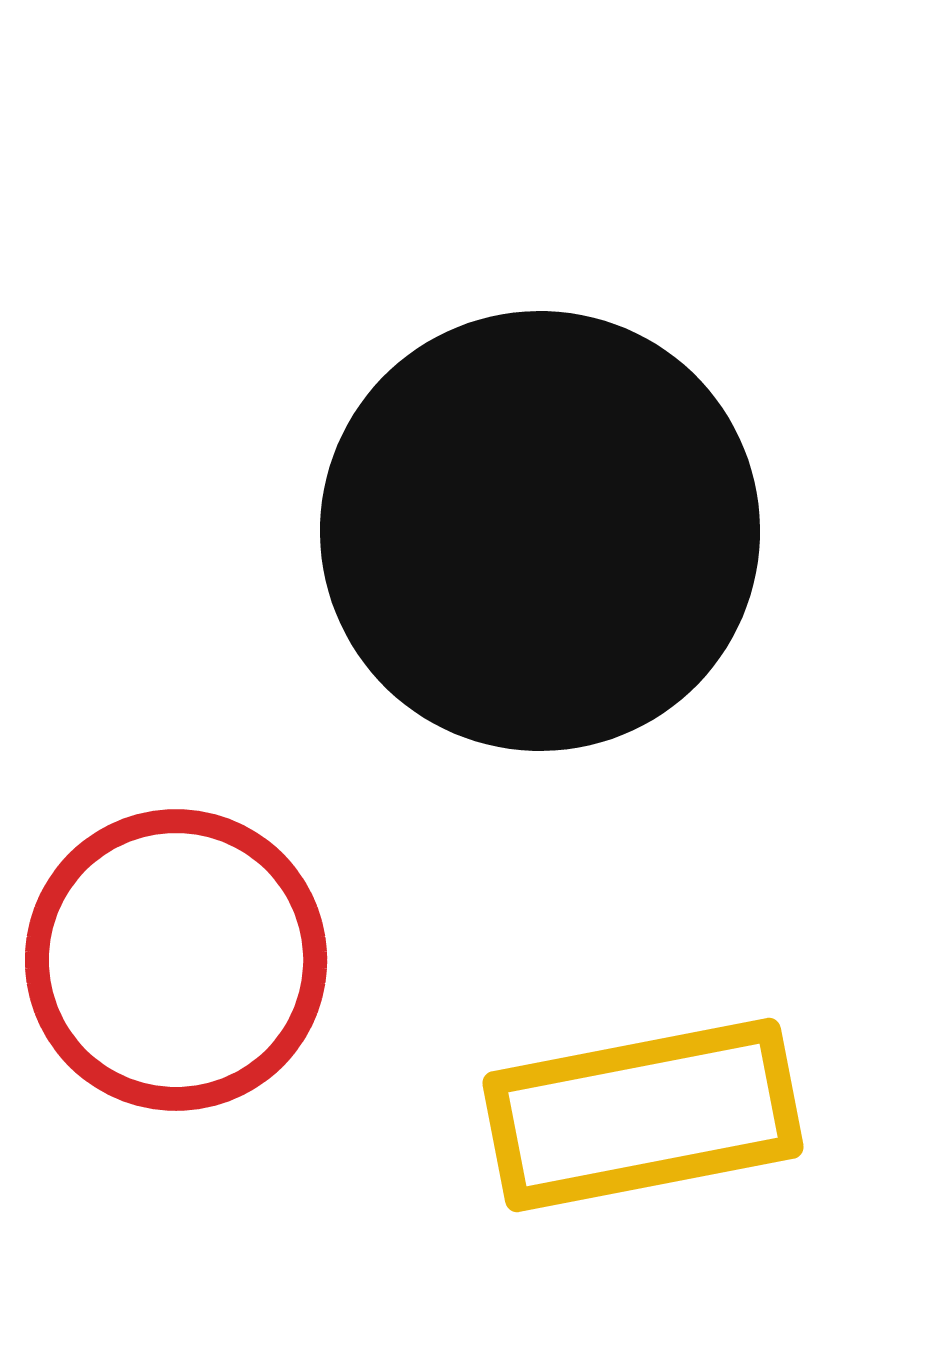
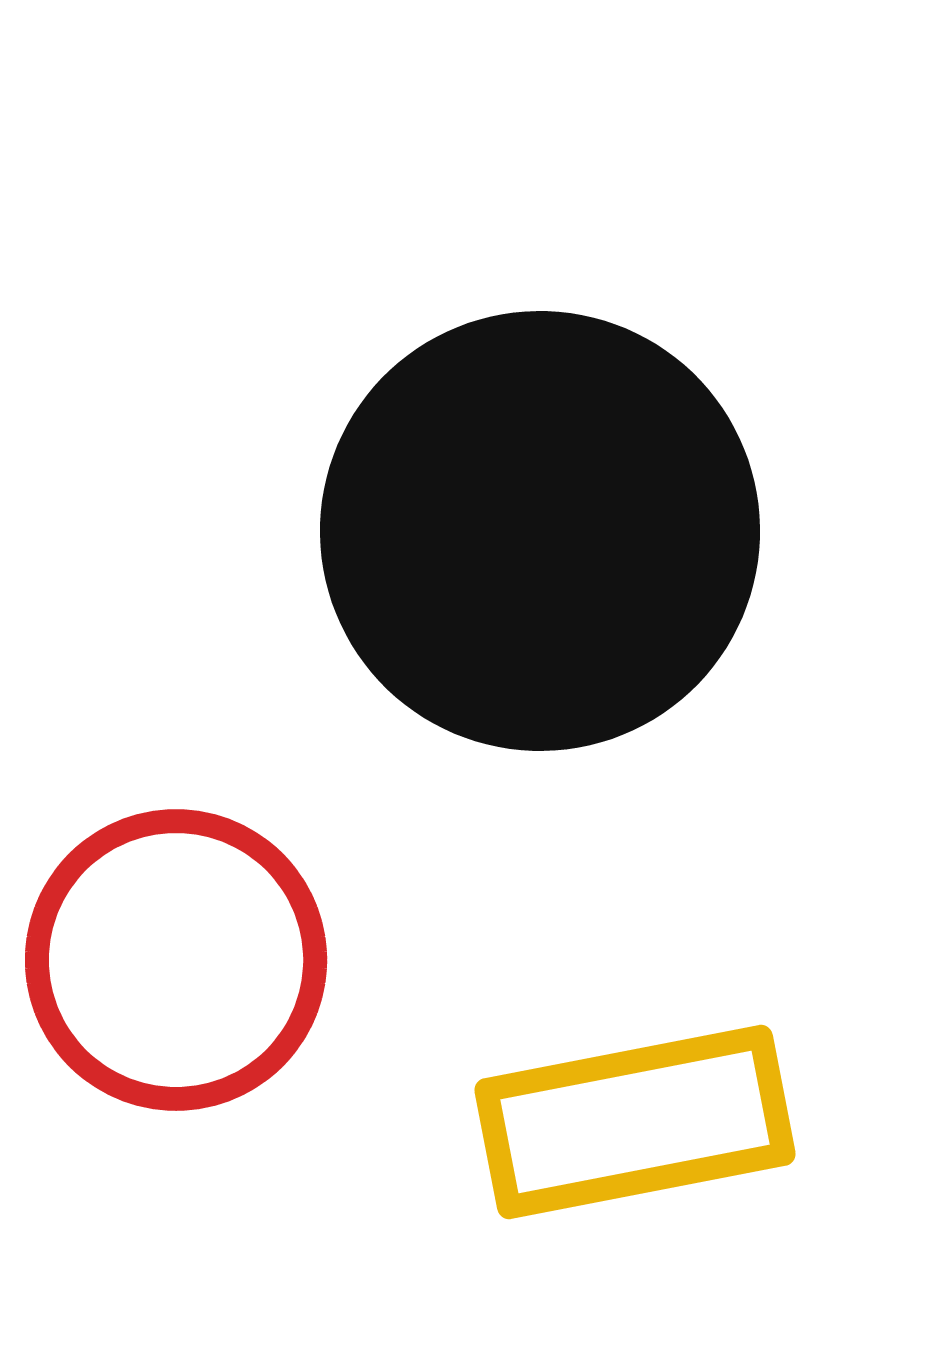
yellow rectangle: moved 8 px left, 7 px down
